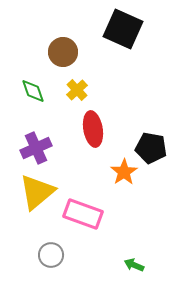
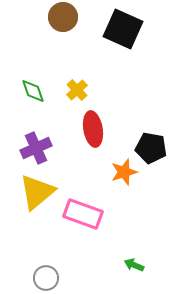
brown circle: moved 35 px up
orange star: rotated 16 degrees clockwise
gray circle: moved 5 px left, 23 px down
